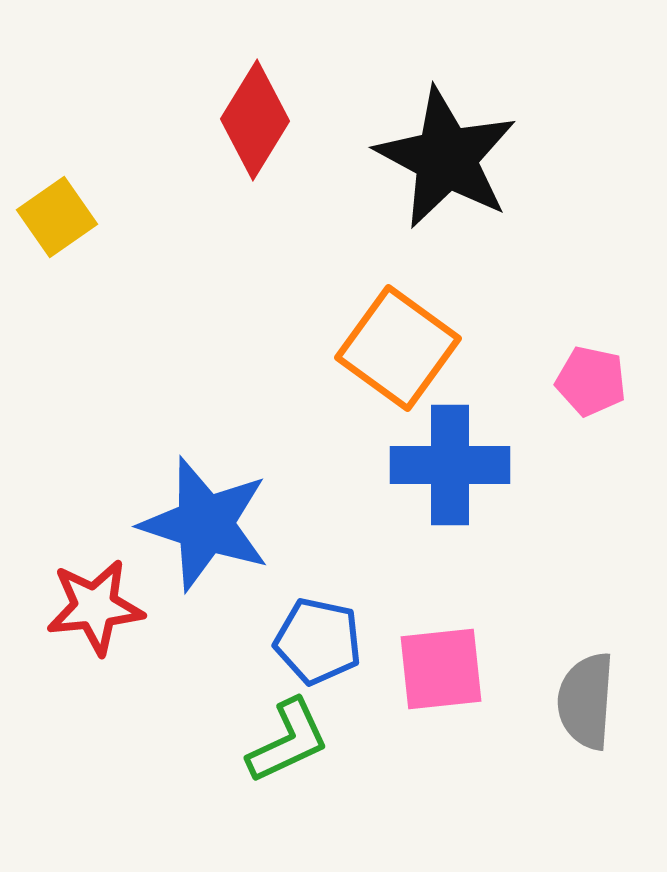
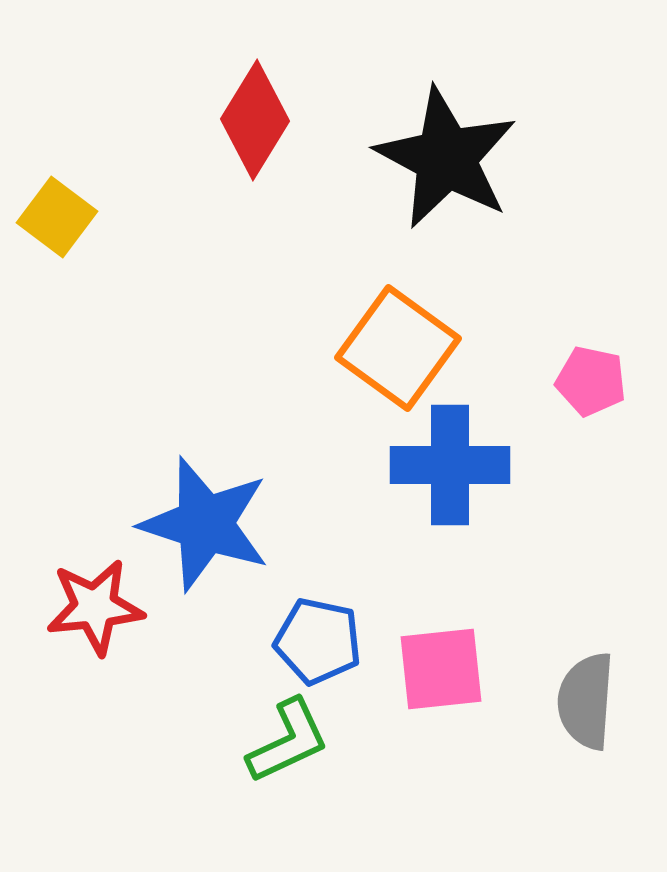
yellow square: rotated 18 degrees counterclockwise
